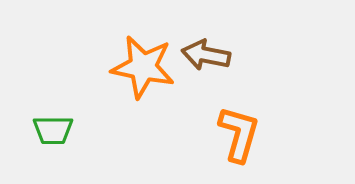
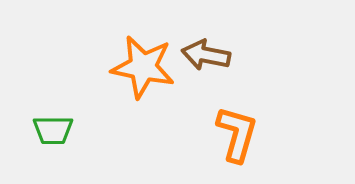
orange L-shape: moved 2 px left
